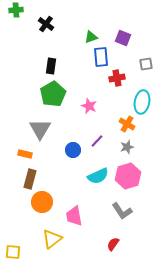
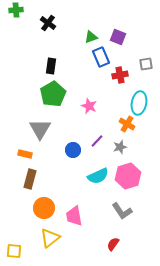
black cross: moved 2 px right, 1 px up
purple square: moved 5 px left, 1 px up
blue rectangle: rotated 18 degrees counterclockwise
red cross: moved 3 px right, 3 px up
cyan ellipse: moved 3 px left, 1 px down
gray star: moved 7 px left
orange circle: moved 2 px right, 6 px down
yellow triangle: moved 2 px left, 1 px up
yellow square: moved 1 px right, 1 px up
